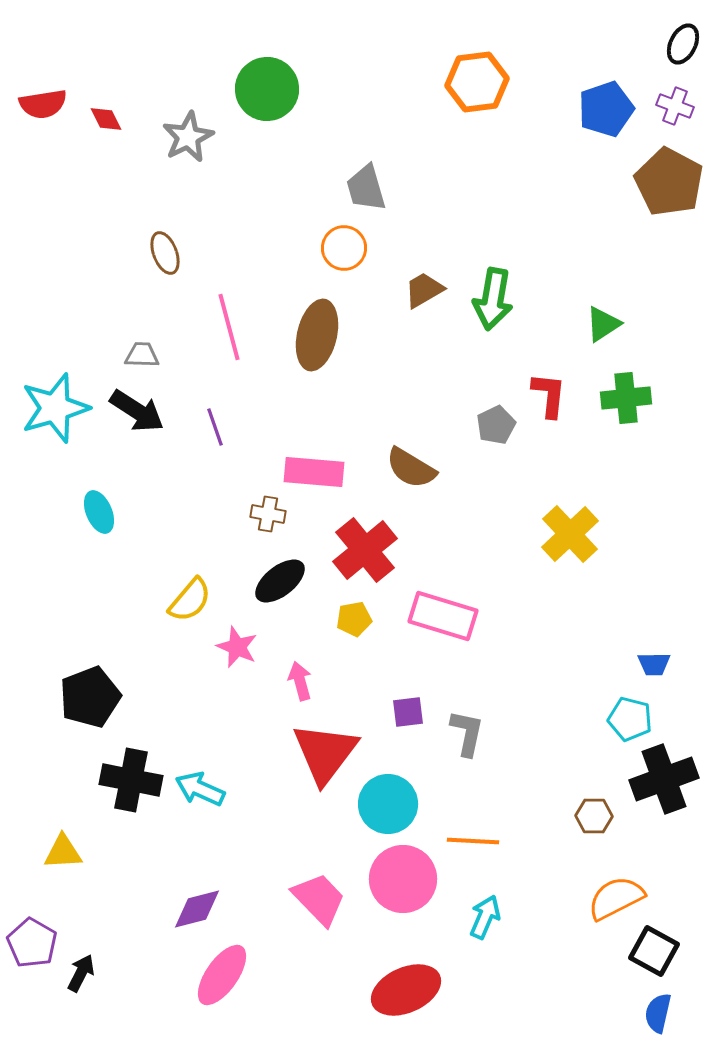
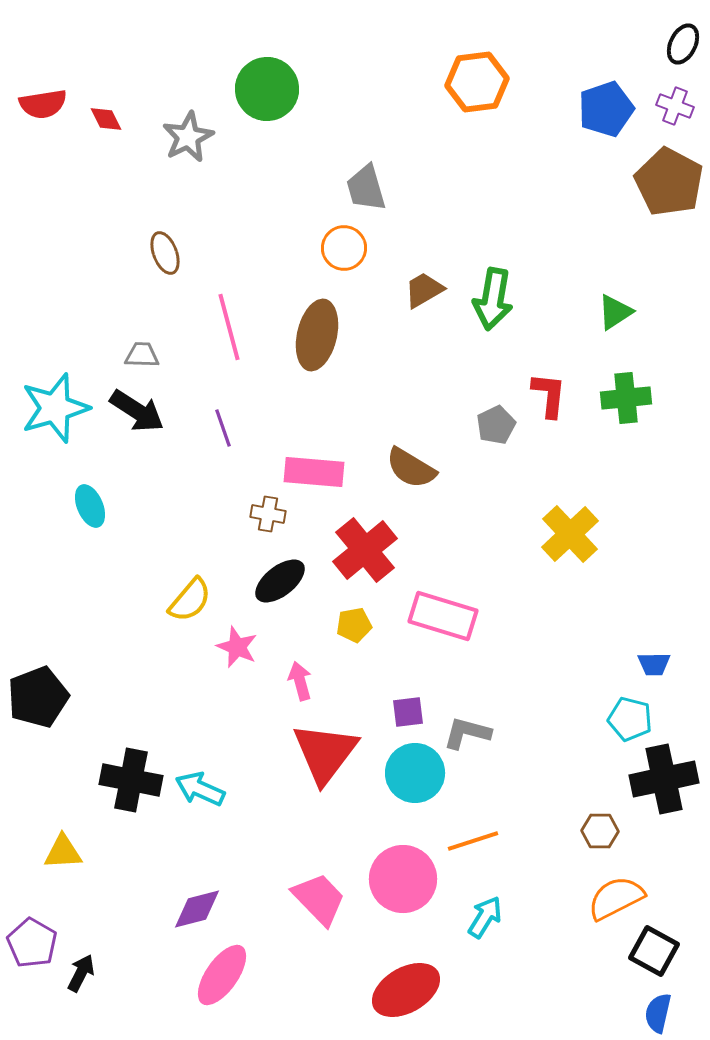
green triangle at (603, 324): moved 12 px right, 12 px up
purple line at (215, 427): moved 8 px right, 1 px down
cyan ellipse at (99, 512): moved 9 px left, 6 px up
yellow pentagon at (354, 619): moved 6 px down
black pentagon at (90, 697): moved 52 px left
gray L-shape at (467, 733): rotated 87 degrees counterclockwise
black cross at (664, 779): rotated 8 degrees clockwise
cyan circle at (388, 804): moved 27 px right, 31 px up
brown hexagon at (594, 816): moved 6 px right, 15 px down
orange line at (473, 841): rotated 21 degrees counterclockwise
cyan arrow at (485, 917): rotated 9 degrees clockwise
red ellipse at (406, 990): rotated 6 degrees counterclockwise
